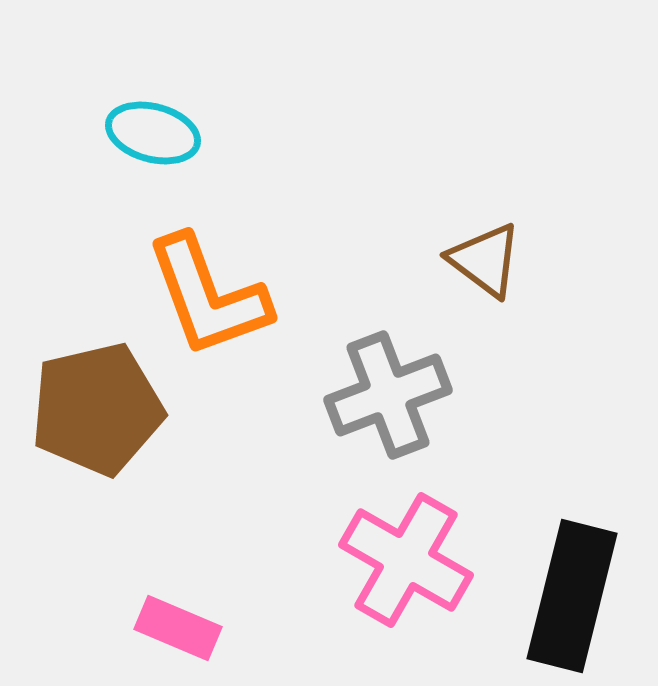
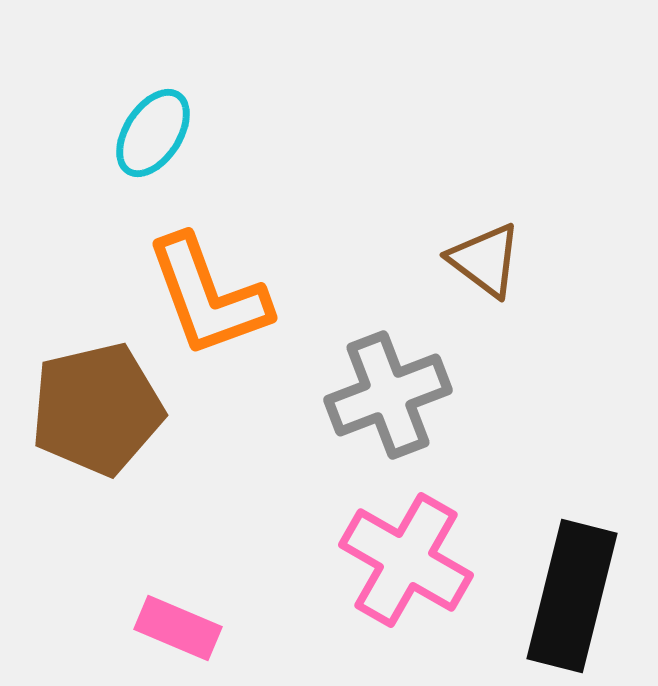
cyan ellipse: rotated 72 degrees counterclockwise
